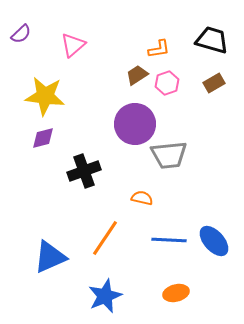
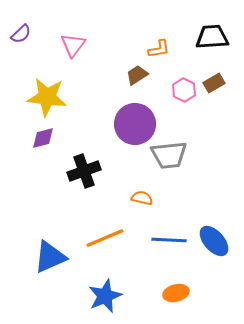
black trapezoid: moved 3 px up; rotated 20 degrees counterclockwise
pink triangle: rotated 12 degrees counterclockwise
pink hexagon: moved 17 px right, 7 px down; rotated 15 degrees counterclockwise
yellow star: moved 2 px right, 1 px down
orange line: rotated 33 degrees clockwise
